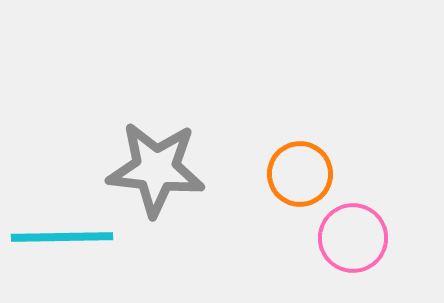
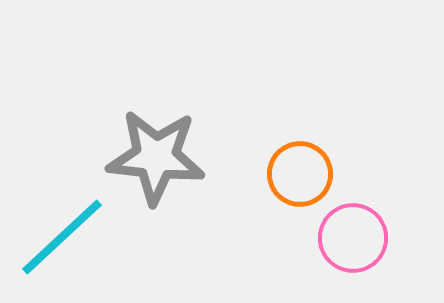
gray star: moved 12 px up
cyan line: rotated 42 degrees counterclockwise
